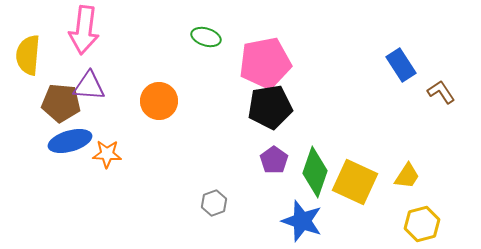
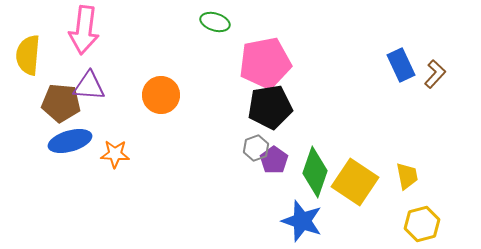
green ellipse: moved 9 px right, 15 px up
blue rectangle: rotated 8 degrees clockwise
brown L-shape: moved 6 px left, 18 px up; rotated 76 degrees clockwise
orange circle: moved 2 px right, 6 px up
orange star: moved 8 px right
yellow trapezoid: rotated 44 degrees counterclockwise
yellow square: rotated 9 degrees clockwise
gray hexagon: moved 42 px right, 55 px up
